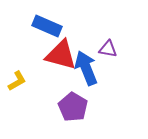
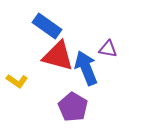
blue rectangle: rotated 12 degrees clockwise
red triangle: moved 3 px left, 1 px down
yellow L-shape: rotated 65 degrees clockwise
